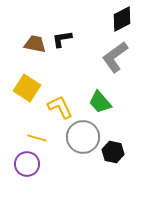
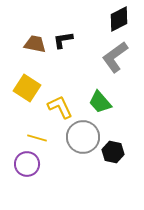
black diamond: moved 3 px left
black L-shape: moved 1 px right, 1 px down
